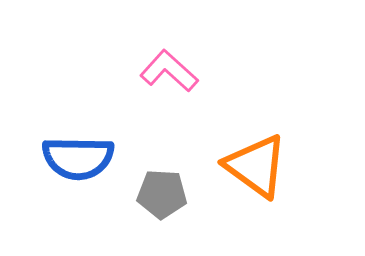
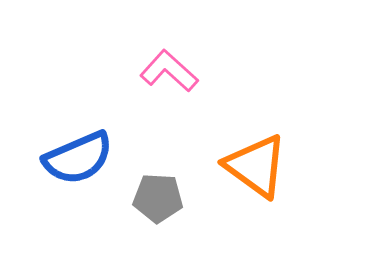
blue semicircle: rotated 24 degrees counterclockwise
gray pentagon: moved 4 px left, 4 px down
